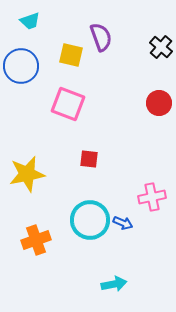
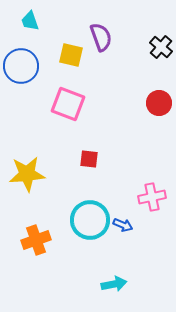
cyan trapezoid: rotated 90 degrees clockwise
yellow star: rotated 6 degrees clockwise
blue arrow: moved 2 px down
